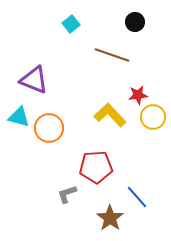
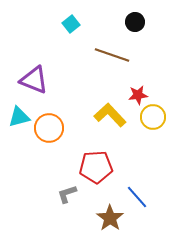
cyan triangle: rotated 30 degrees counterclockwise
